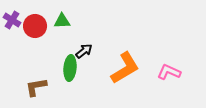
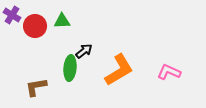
purple cross: moved 5 px up
orange L-shape: moved 6 px left, 2 px down
